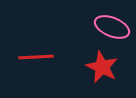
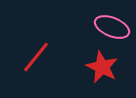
red line: rotated 48 degrees counterclockwise
